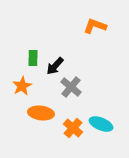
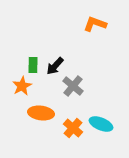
orange L-shape: moved 2 px up
green rectangle: moved 7 px down
gray cross: moved 2 px right, 1 px up
